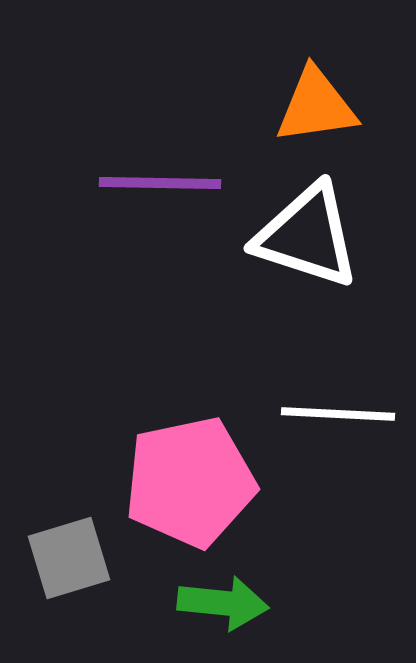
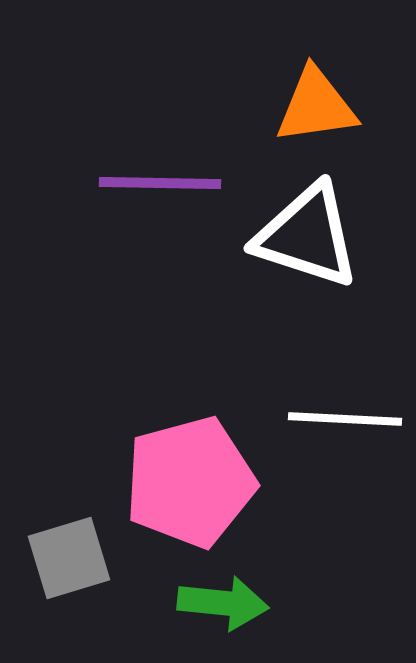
white line: moved 7 px right, 5 px down
pink pentagon: rotated 3 degrees counterclockwise
